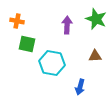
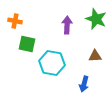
orange cross: moved 2 px left
blue arrow: moved 4 px right, 3 px up
